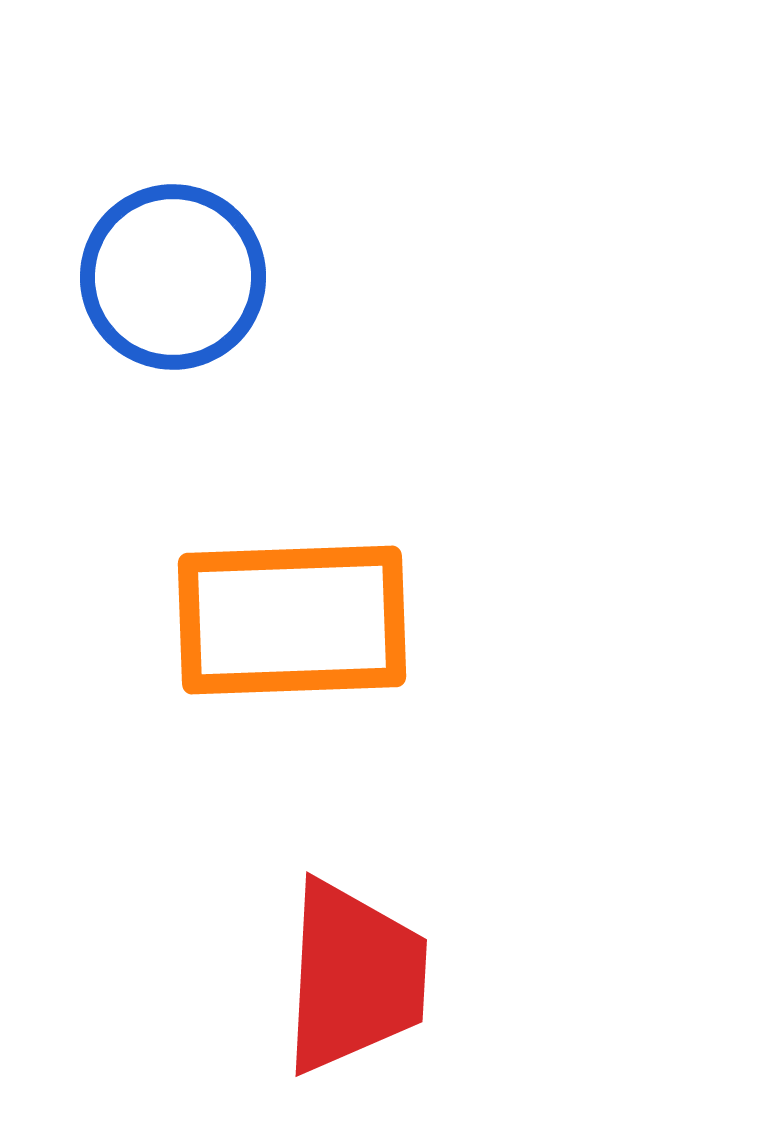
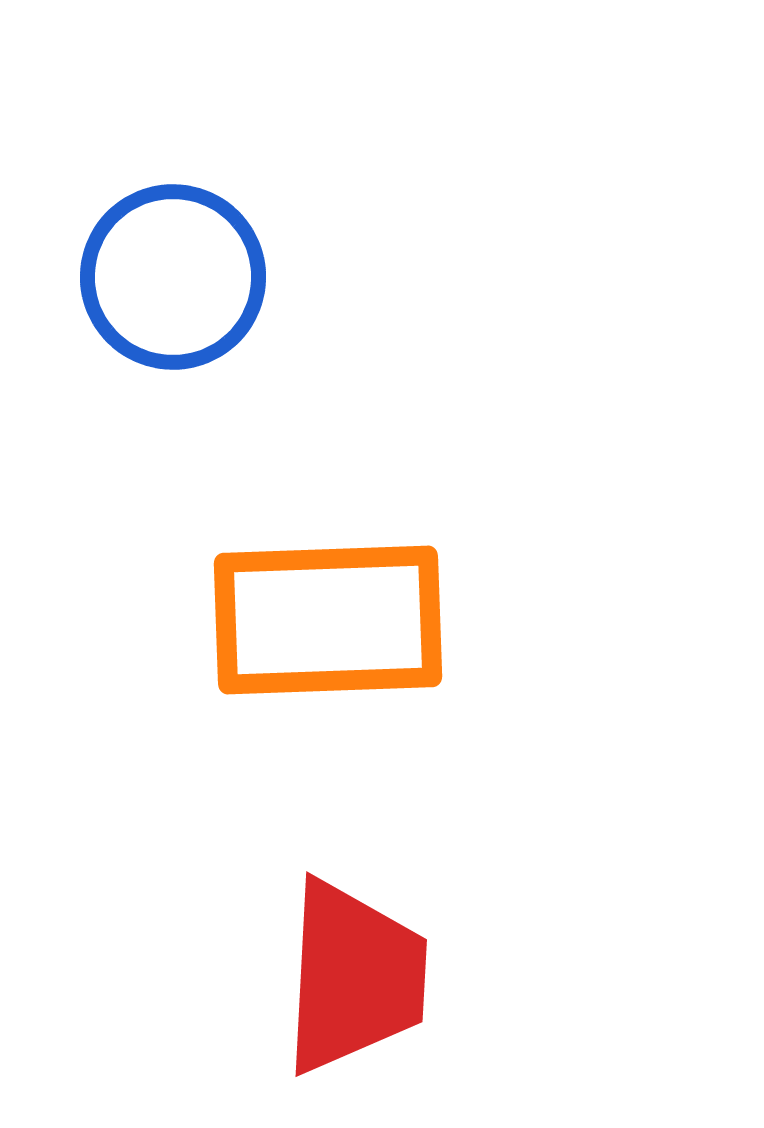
orange rectangle: moved 36 px right
